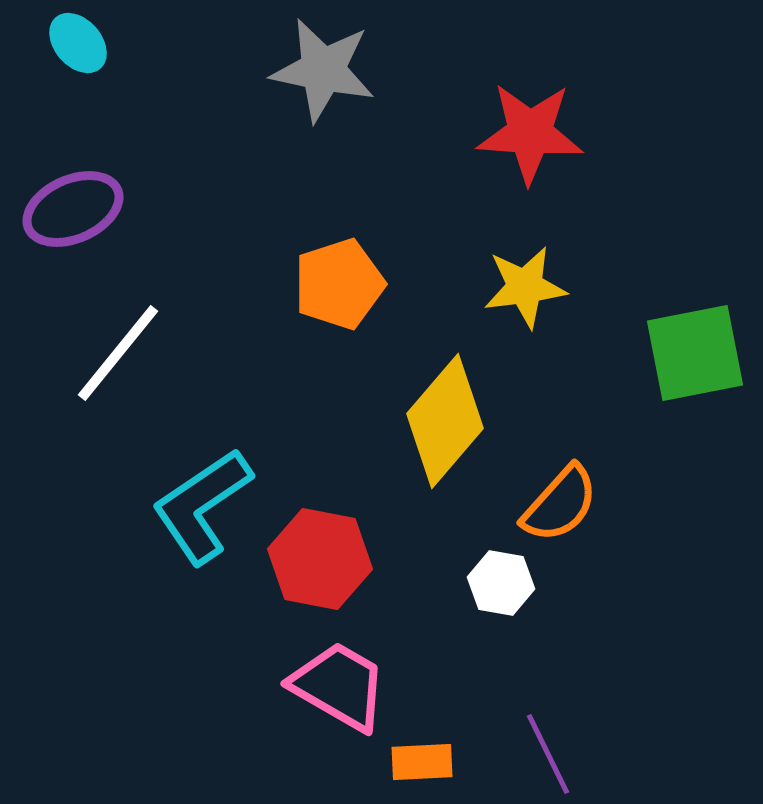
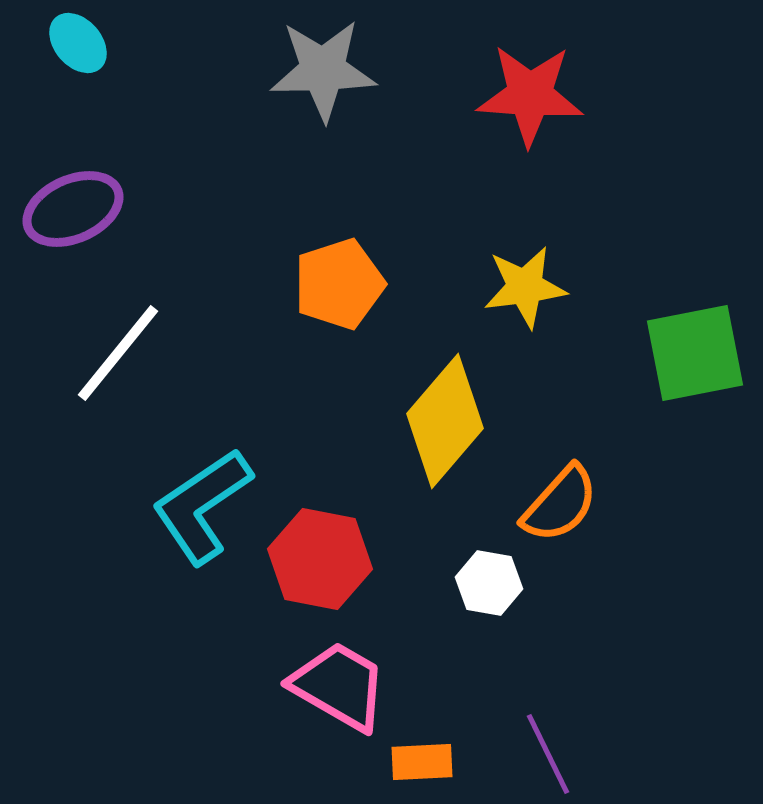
gray star: rotated 13 degrees counterclockwise
red star: moved 38 px up
white hexagon: moved 12 px left
